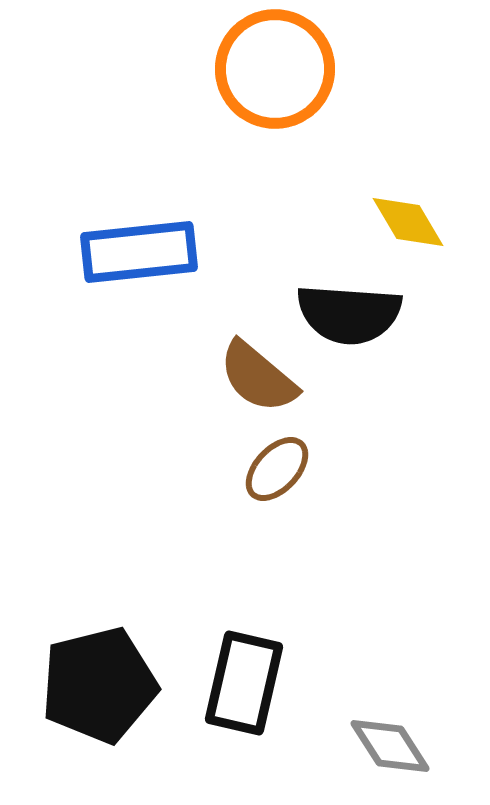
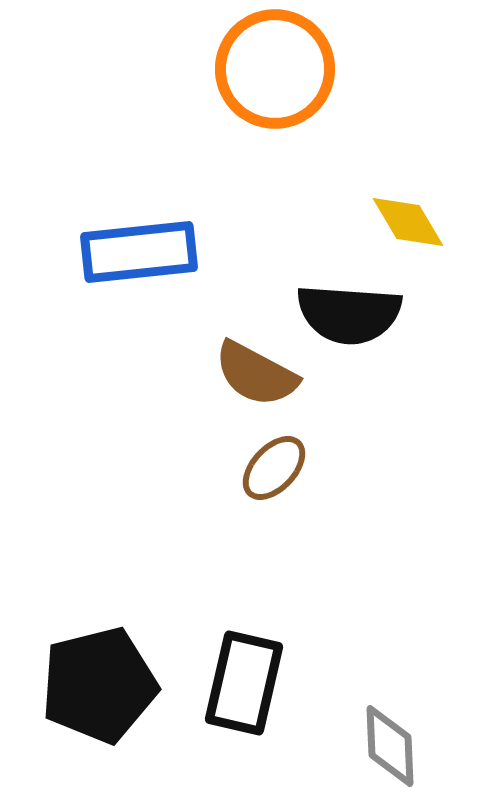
brown semicircle: moved 2 px left, 3 px up; rotated 12 degrees counterclockwise
brown ellipse: moved 3 px left, 1 px up
gray diamond: rotated 30 degrees clockwise
